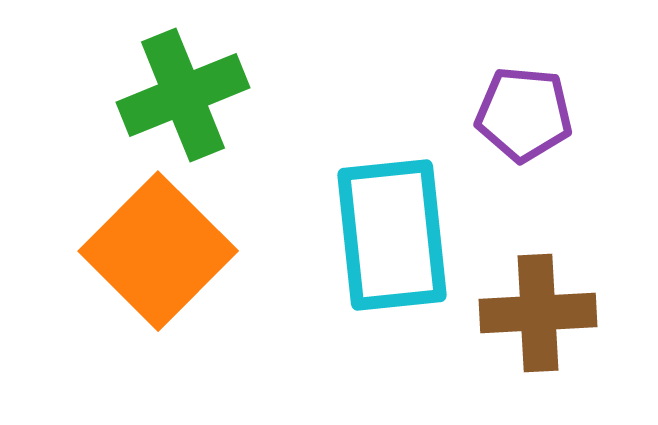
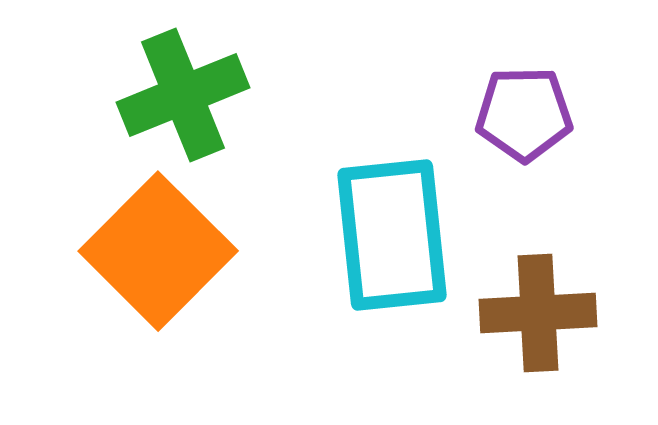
purple pentagon: rotated 6 degrees counterclockwise
